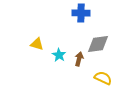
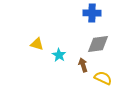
blue cross: moved 11 px right
brown arrow: moved 4 px right, 6 px down; rotated 32 degrees counterclockwise
